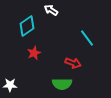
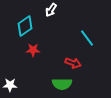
white arrow: rotated 88 degrees counterclockwise
cyan diamond: moved 2 px left
red star: moved 1 px left, 3 px up; rotated 24 degrees clockwise
